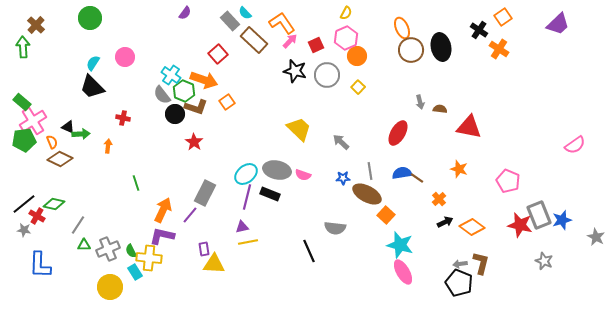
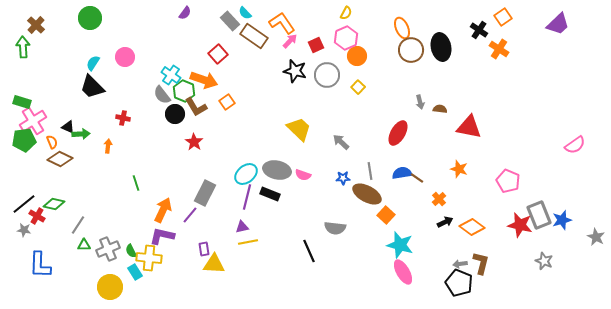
brown rectangle at (254, 40): moved 4 px up; rotated 8 degrees counterclockwise
green rectangle at (22, 102): rotated 24 degrees counterclockwise
brown L-shape at (196, 107): rotated 40 degrees clockwise
